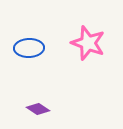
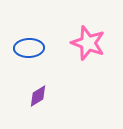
purple diamond: moved 13 px up; rotated 65 degrees counterclockwise
